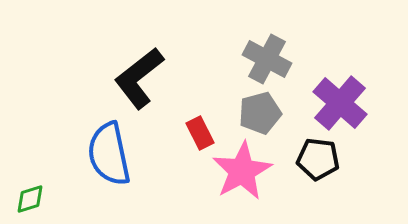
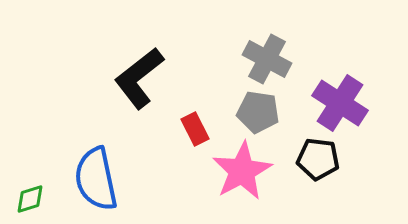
purple cross: rotated 8 degrees counterclockwise
gray pentagon: moved 2 px left, 1 px up; rotated 24 degrees clockwise
red rectangle: moved 5 px left, 4 px up
blue semicircle: moved 13 px left, 25 px down
